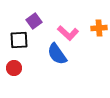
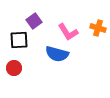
orange cross: moved 1 px left; rotated 21 degrees clockwise
pink L-shape: moved 1 px up; rotated 15 degrees clockwise
blue semicircle: rotated 40 degrees counterclockwise
